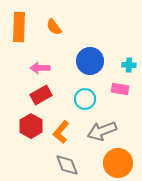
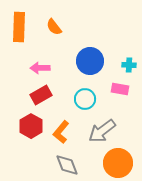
gray arrow: rotated 16 degrees counterclockwise
